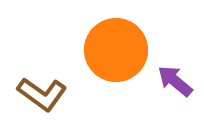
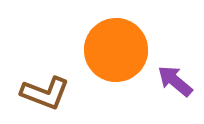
brown L-shape: moved 3 px right, 1 px up; rotated 15 degrees counterclockwise
